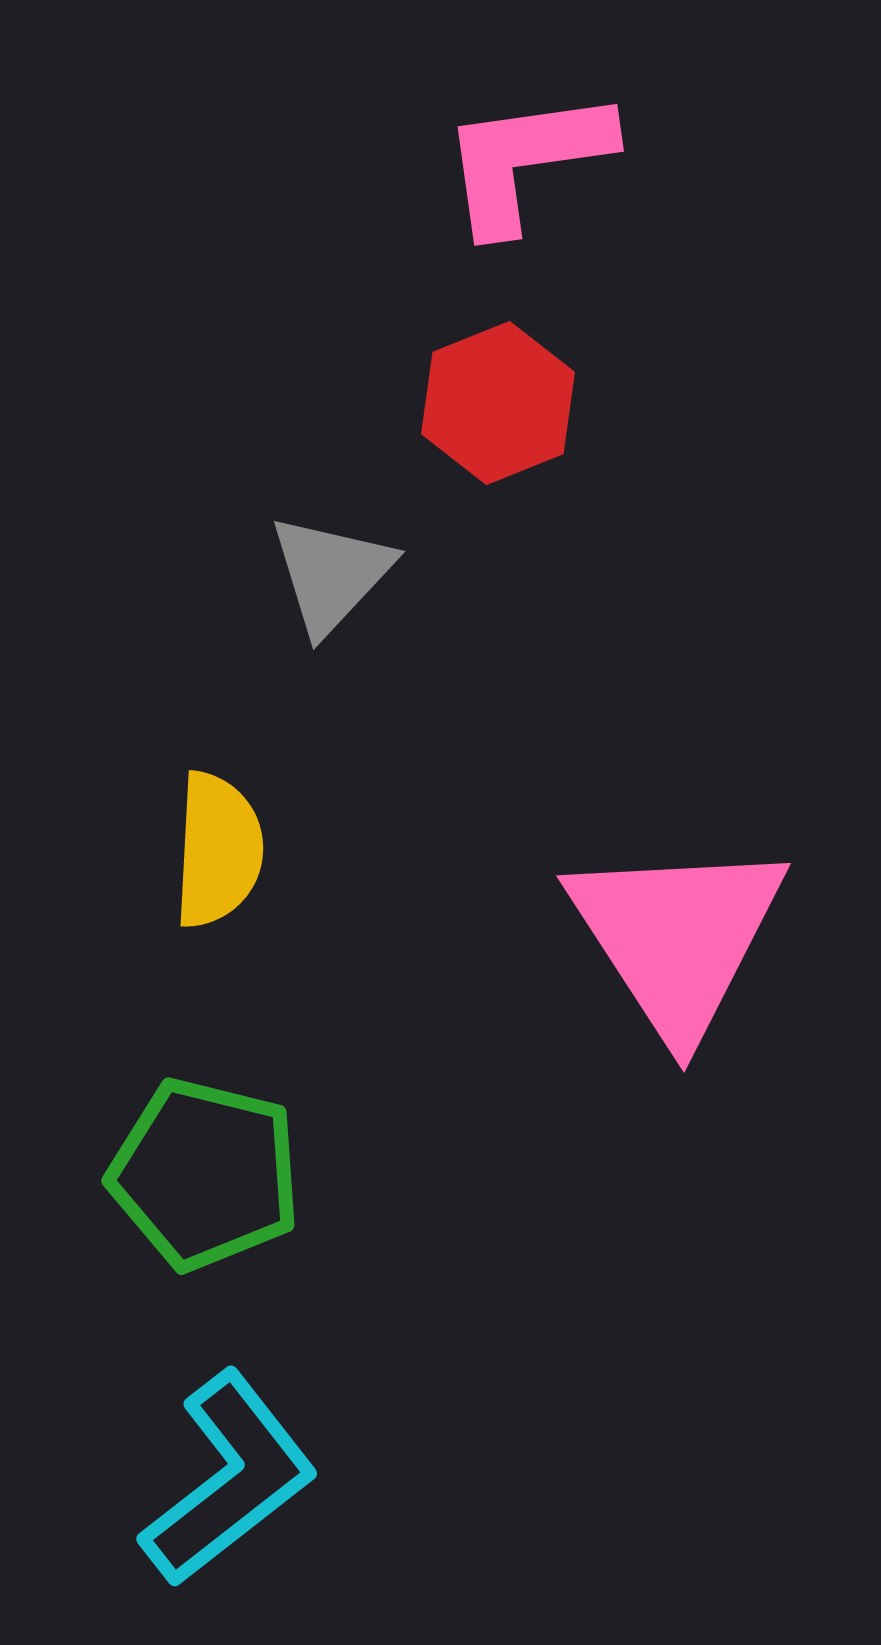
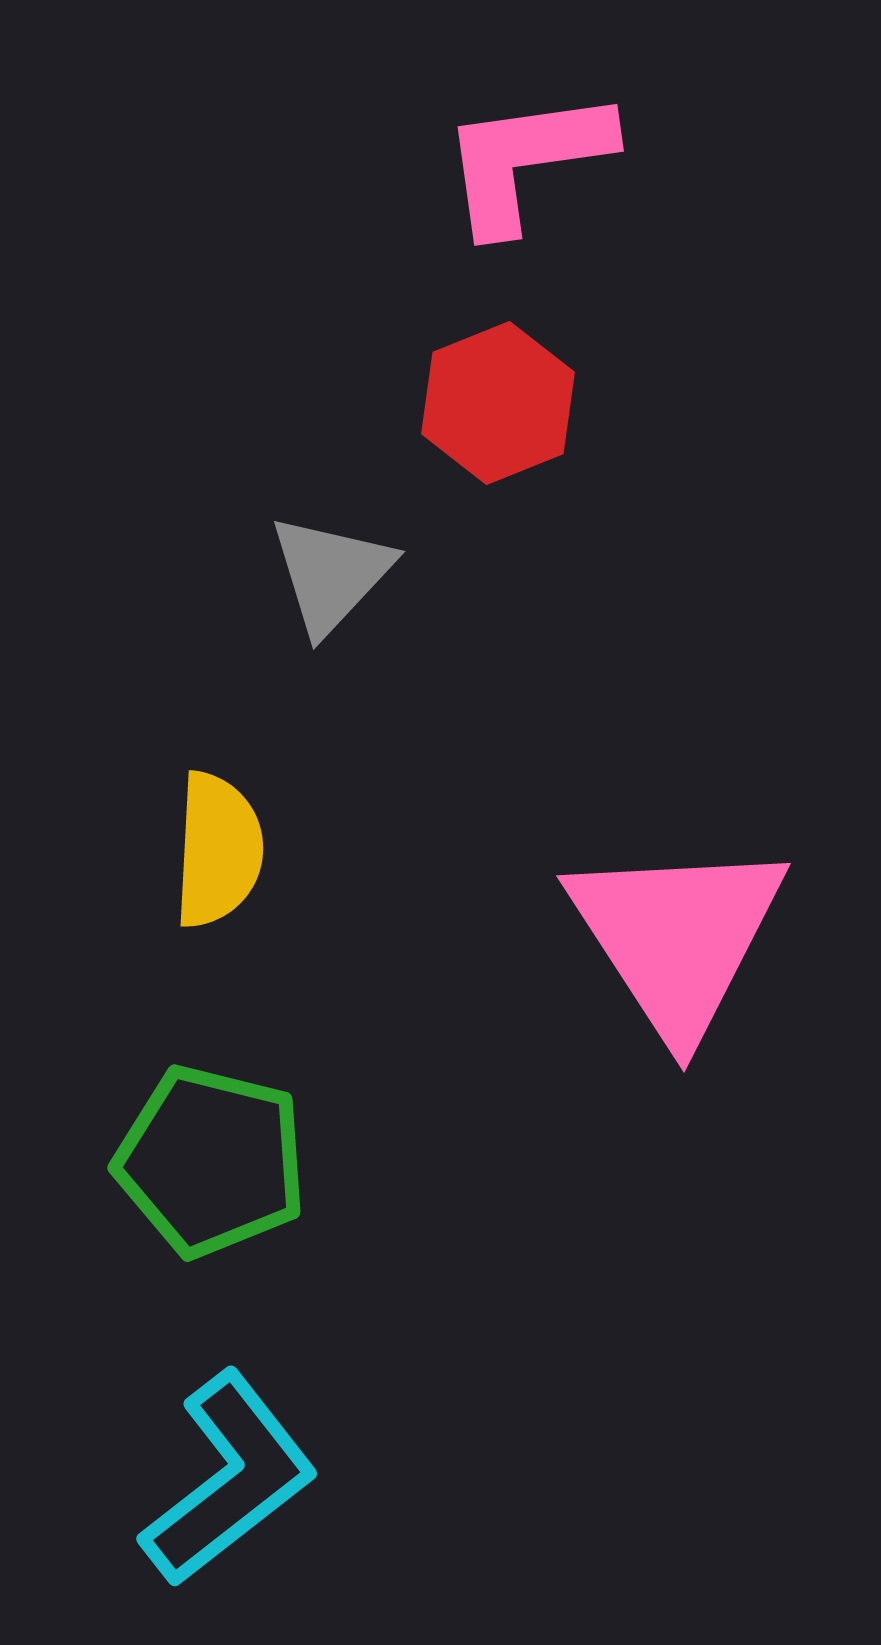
green pentagon: moved 6 px right, 13 px up
